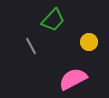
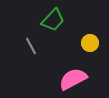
yellow circle: moved 1 px right, 1 px down
